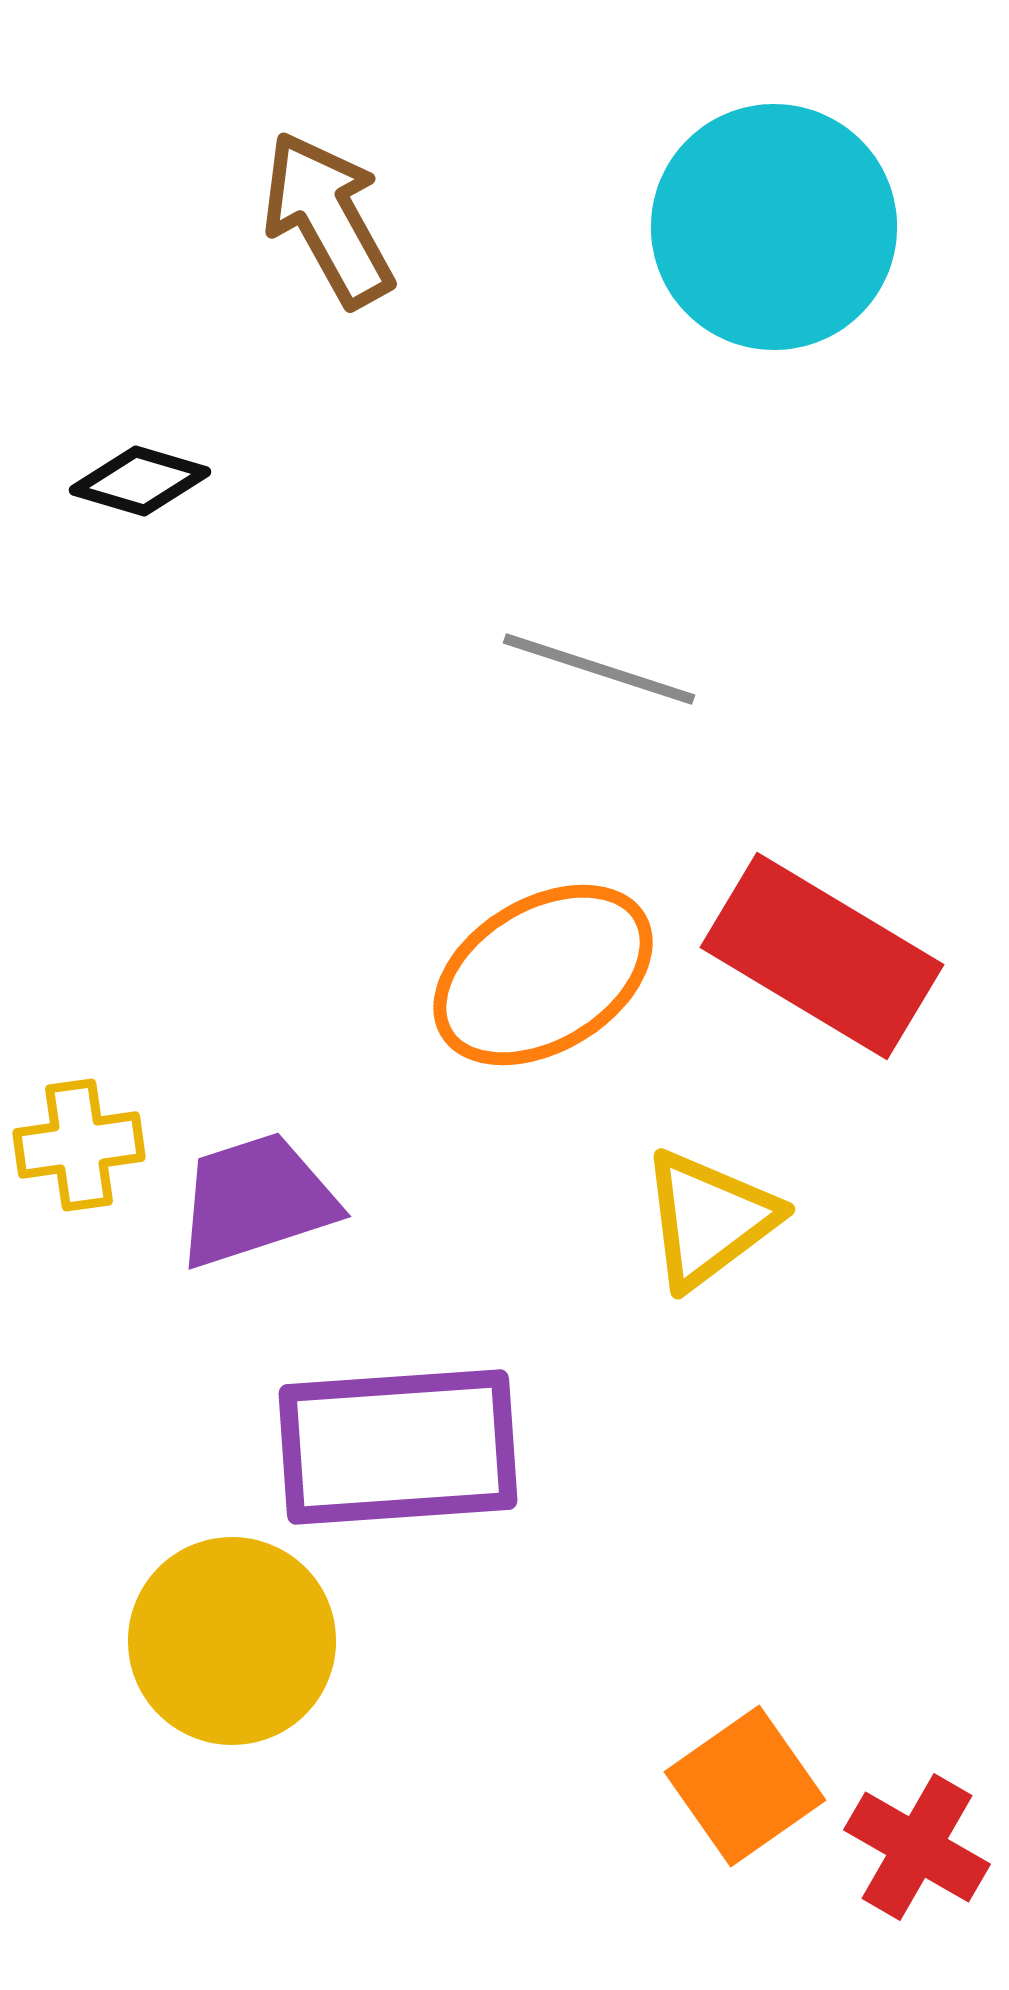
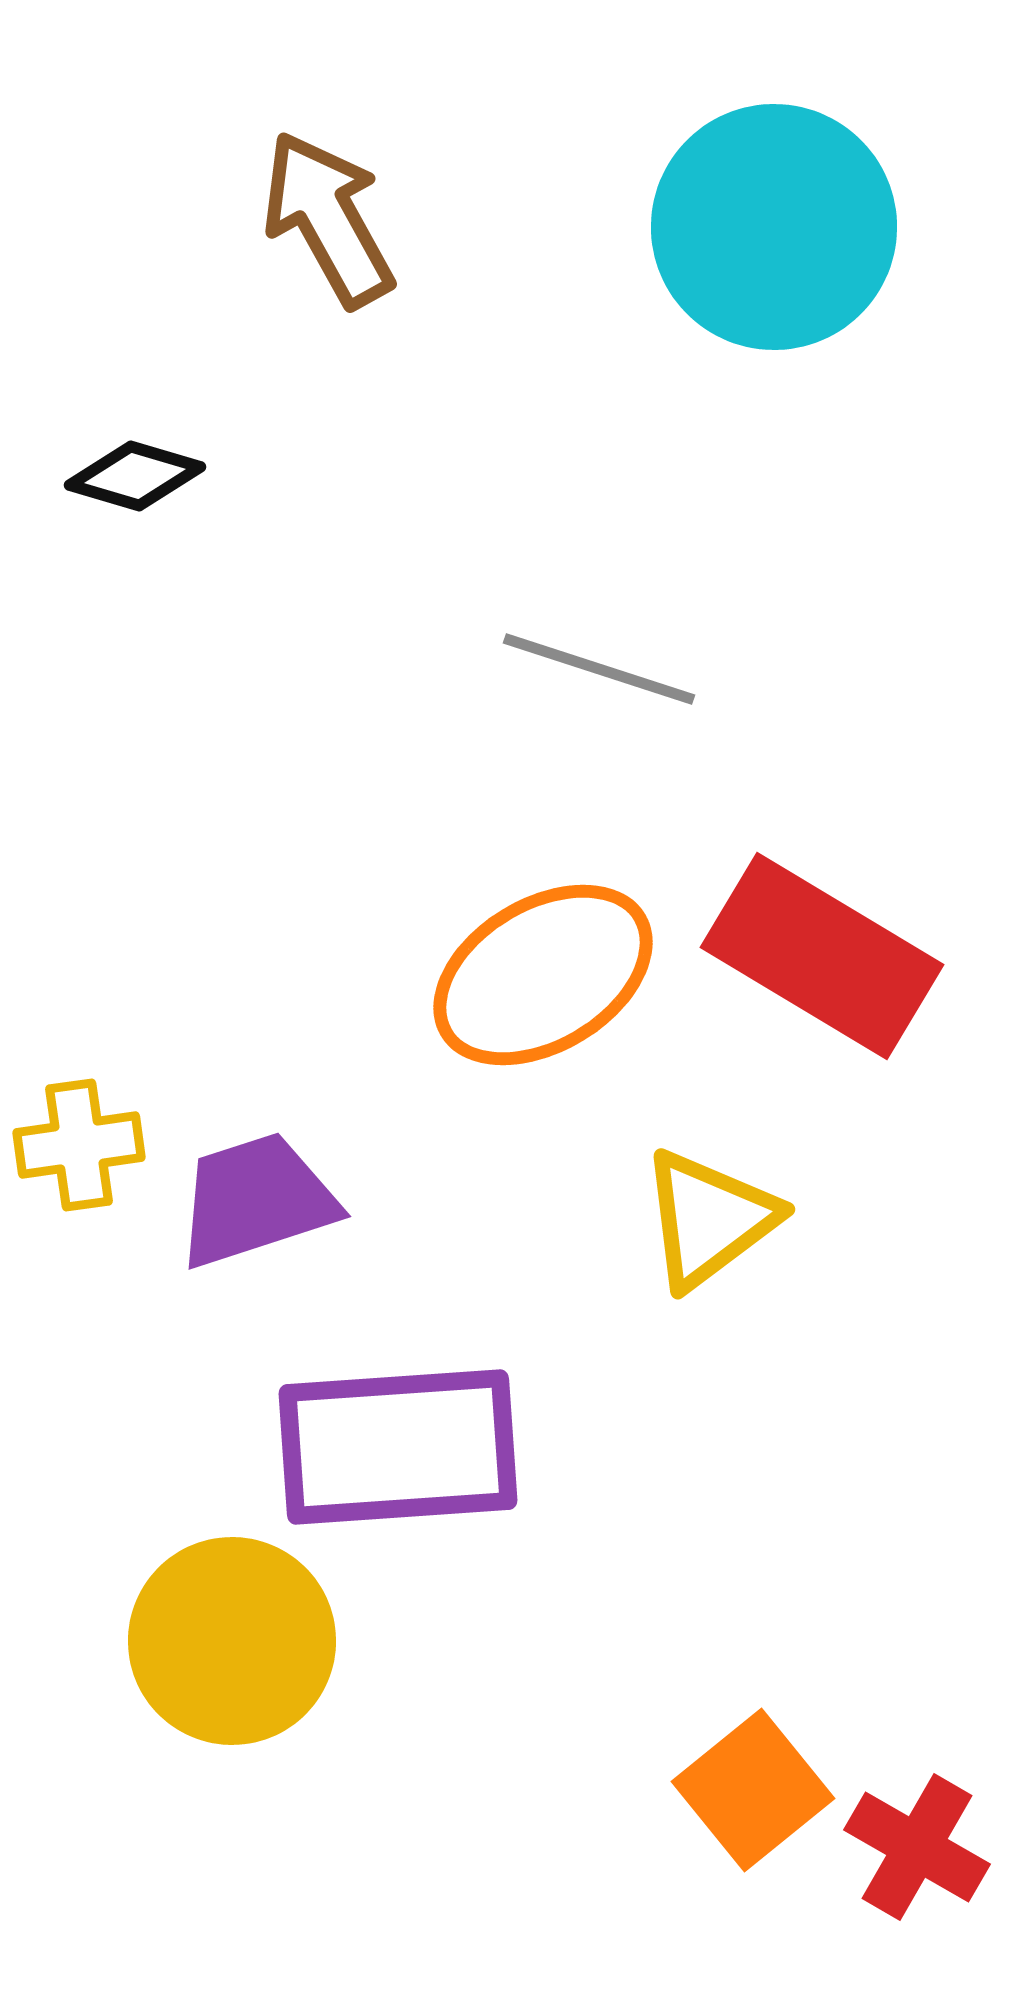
black diamond: moved 5 px left, 5 px up
orange square: moved 8 px right, 4 px down; rotated 4 degrees counterclockwise
